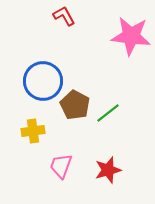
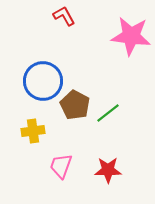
red star: rotated 16 degrees clockwise
